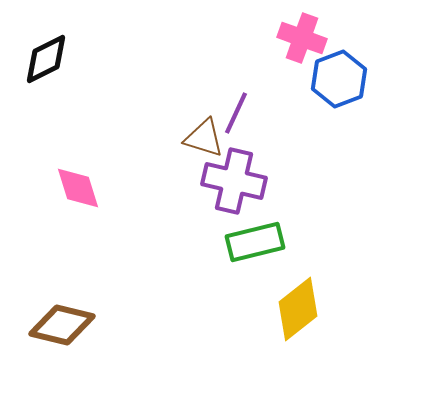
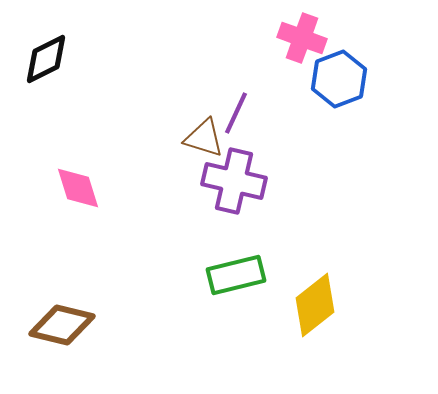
green rectangle: moved 19 px left, 33 px down
yellow diamond: moved 17 px right, 4 px up
